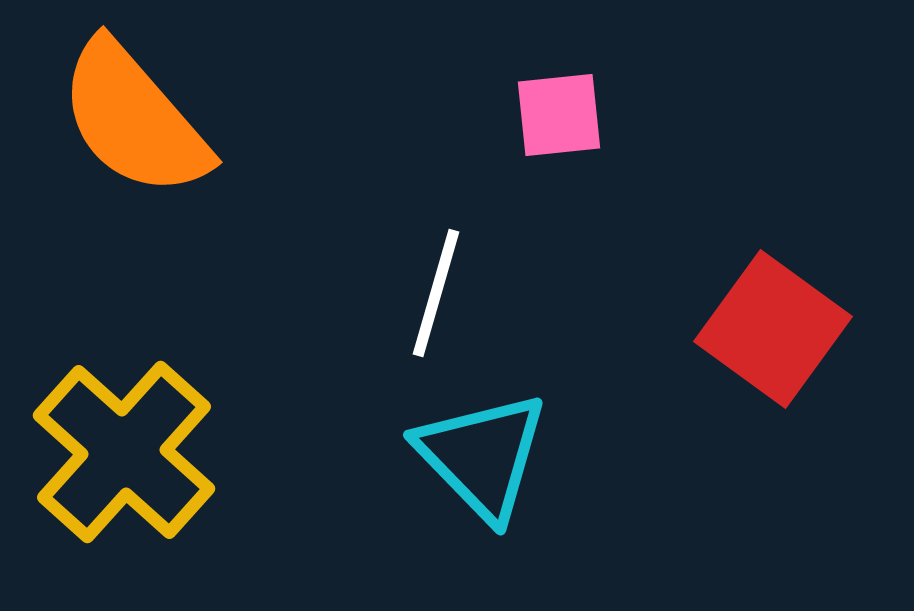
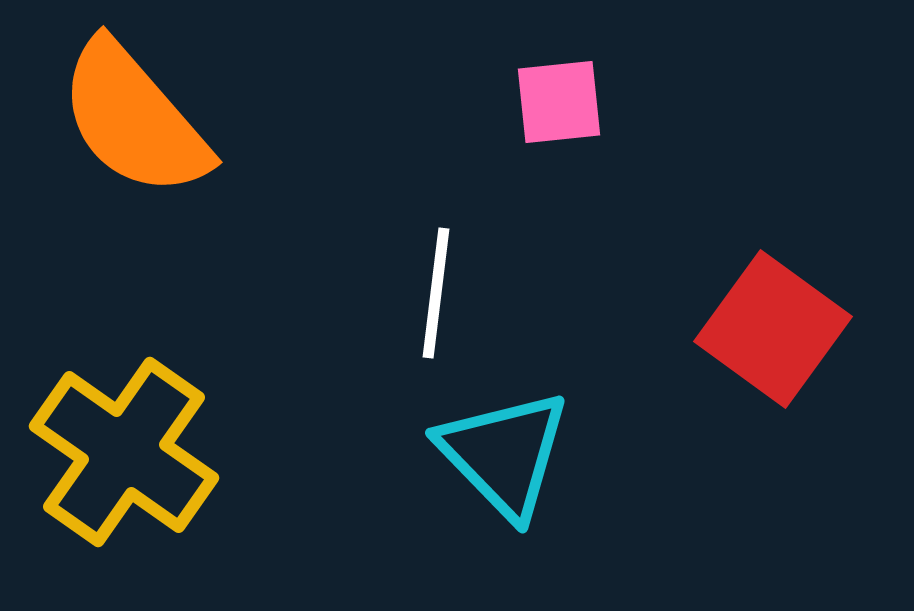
pink square: moved 13 px up
white line: rotated 9 degrees counterclockwise
yellow cross: rotated 7 degrees counterclockwise
cyan triangle: moved 22 px right, 2 px up
